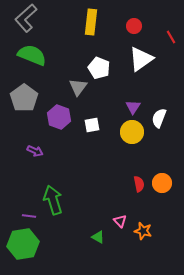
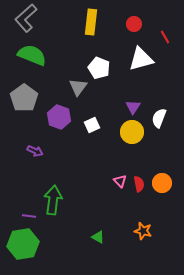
red circle: moved 2 px up
red line: moved 6 px left
white triangle: rotated 20 degrees clockwise
white square: rotated 14 degrees counterclockwise
green arrow: rotated 24 degrees clockwise
pink triangle: moved 40 px up
